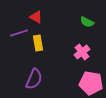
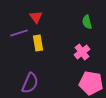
red triangle: rotated 24 degrees clockwise
green semicircle: rotated 48 degrees clockwise
purple semicircle: moved 4 px left, 4 px down
